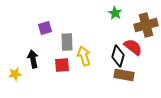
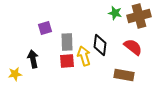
green star: rotated 16 degrees counterclockwise
brown cross: moved 7 px left, 9 px up
black diamond: moved 18 px left, 11 px up; rotated 10 degrees counterclockwise
red square: moved 5 px right, 4 px up
